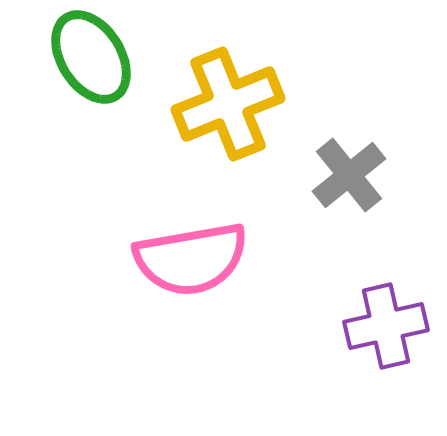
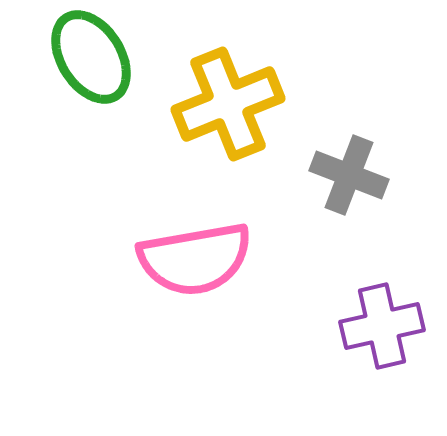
gray cross: rotated 30 degrees counterclockwise
pink semicircle: moved 4 px right
purple cross: moved 4 px left
